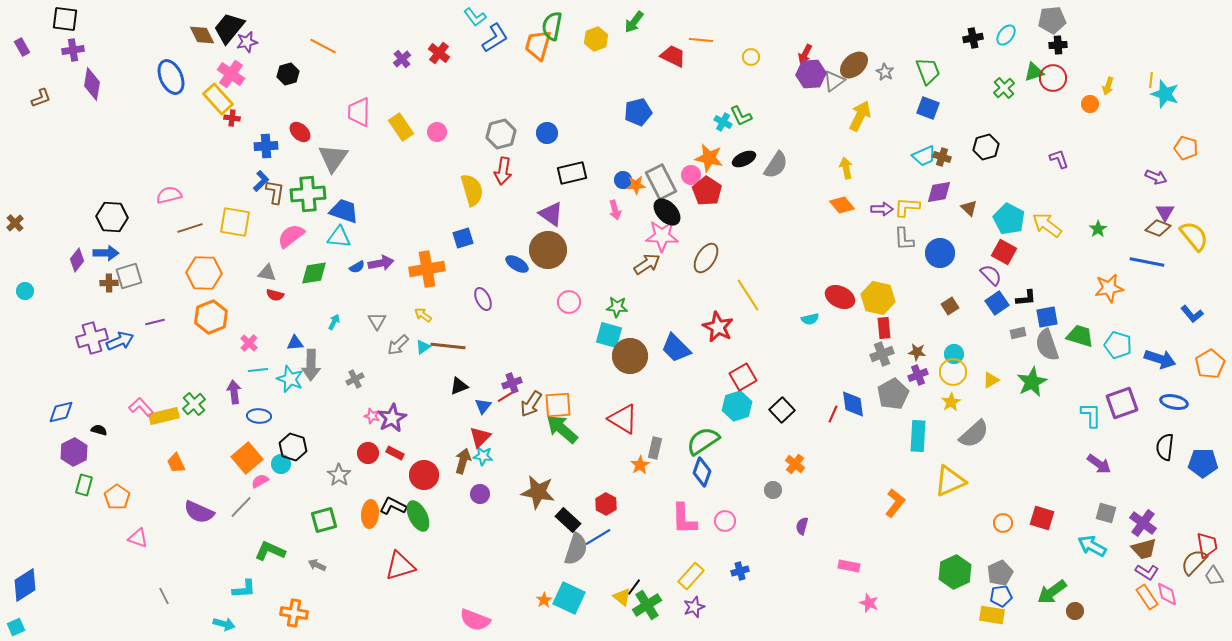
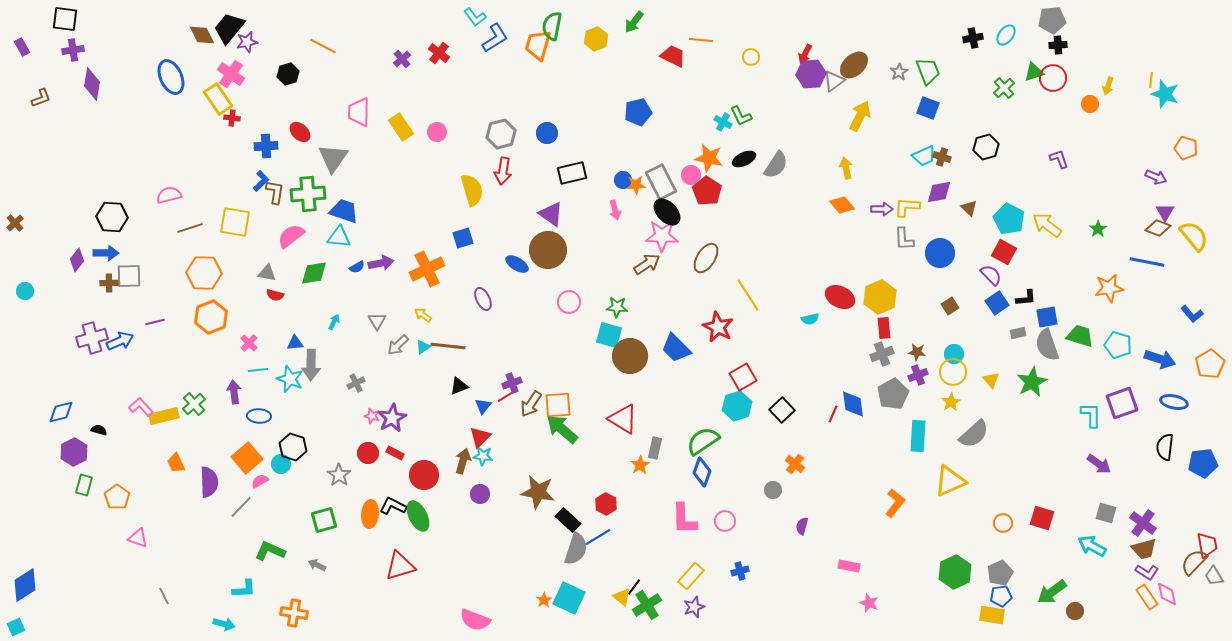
gray star at (885, 72): moved 14 px right; rotated 12 degrees clockwise
yellow rectangle at (218, 99): rotated 8 degrees clockwise
orange cross at (427, 269): rotated 16 degrees counterclockwise
gray square at (129, 276): rotated 16 degrees clockwise
yellow hexagon at (878, 298): moved 2 px right, 1 px up; rotated 24 degrees clockwise
gray cross at (355, 379): moved 1 px right, 4 px down
yellow triangle at (991, 380): rotated 42 degrees counterclockwise
blue pentagon at (1203, 463): rotated 8 degrees counterclockwise
purple semicircle at (199, 512): moved 10 px right, 30 px up; rotated 116 degrees counterclockwise
